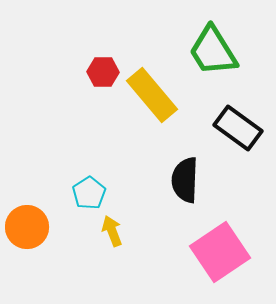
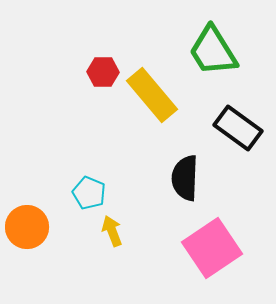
black semicircle: moved 2 px up
cyan pentagon: rotated 16 degrees counterclockwise
pink square: moved 8 px left, 4 px up
